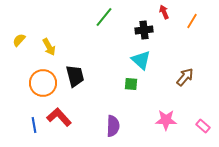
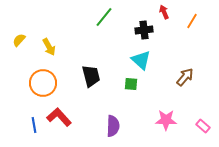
black trapezoid: moved 16 px right
